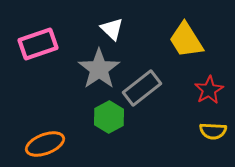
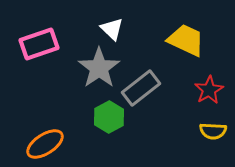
yellow trapezoid: rotated 147 degrees clockwise
pink rectangle: moved 1 px right
gray star: moved 1 px up
gray rectangle: moved 1 px left
orange ellipse: rotated 12 degrees counterclockwise
